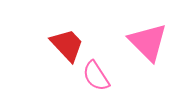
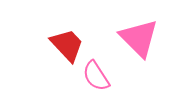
pink triangle: moved 9 px left, 4 px up
